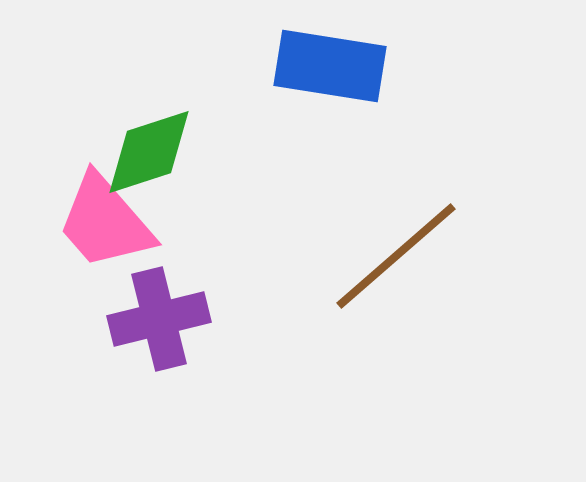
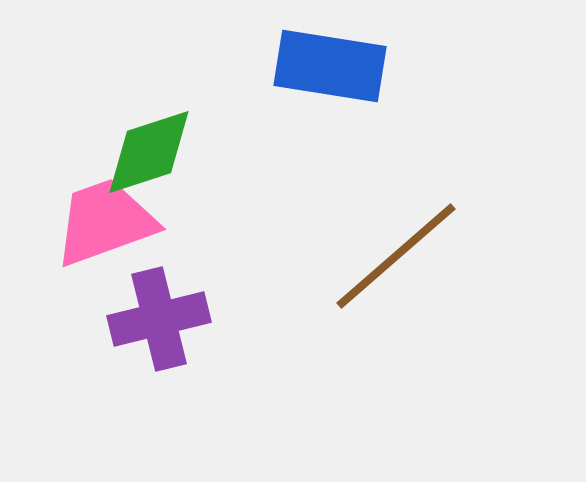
pink trapezoid: rotated 111 degrees clockwise
